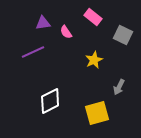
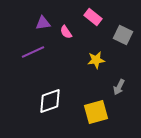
yellow star: moved 2 px right; rotated 18 degrees clockwise
white diamond: rotated 8 degrees clockwise
yellow square: moved 1 px left, 1 px up
